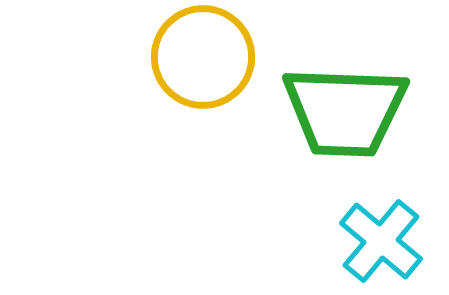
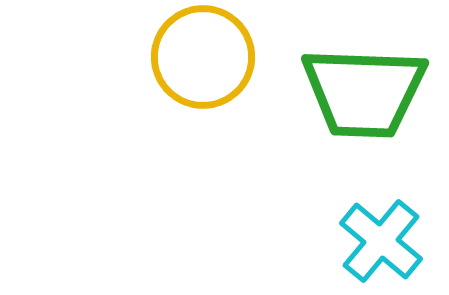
green trapezoid: moved 19 px right, 19 px up
